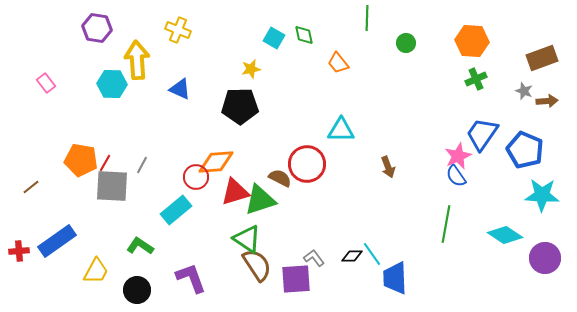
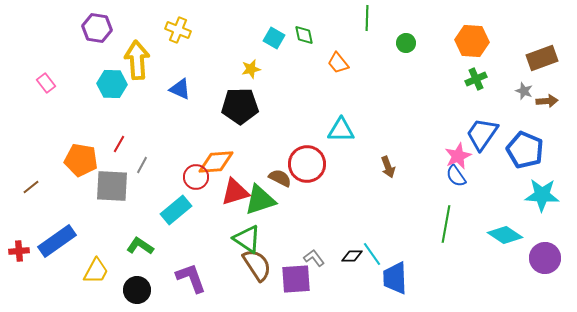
red line at (105, 163): moved 14 px right, 19 px up
